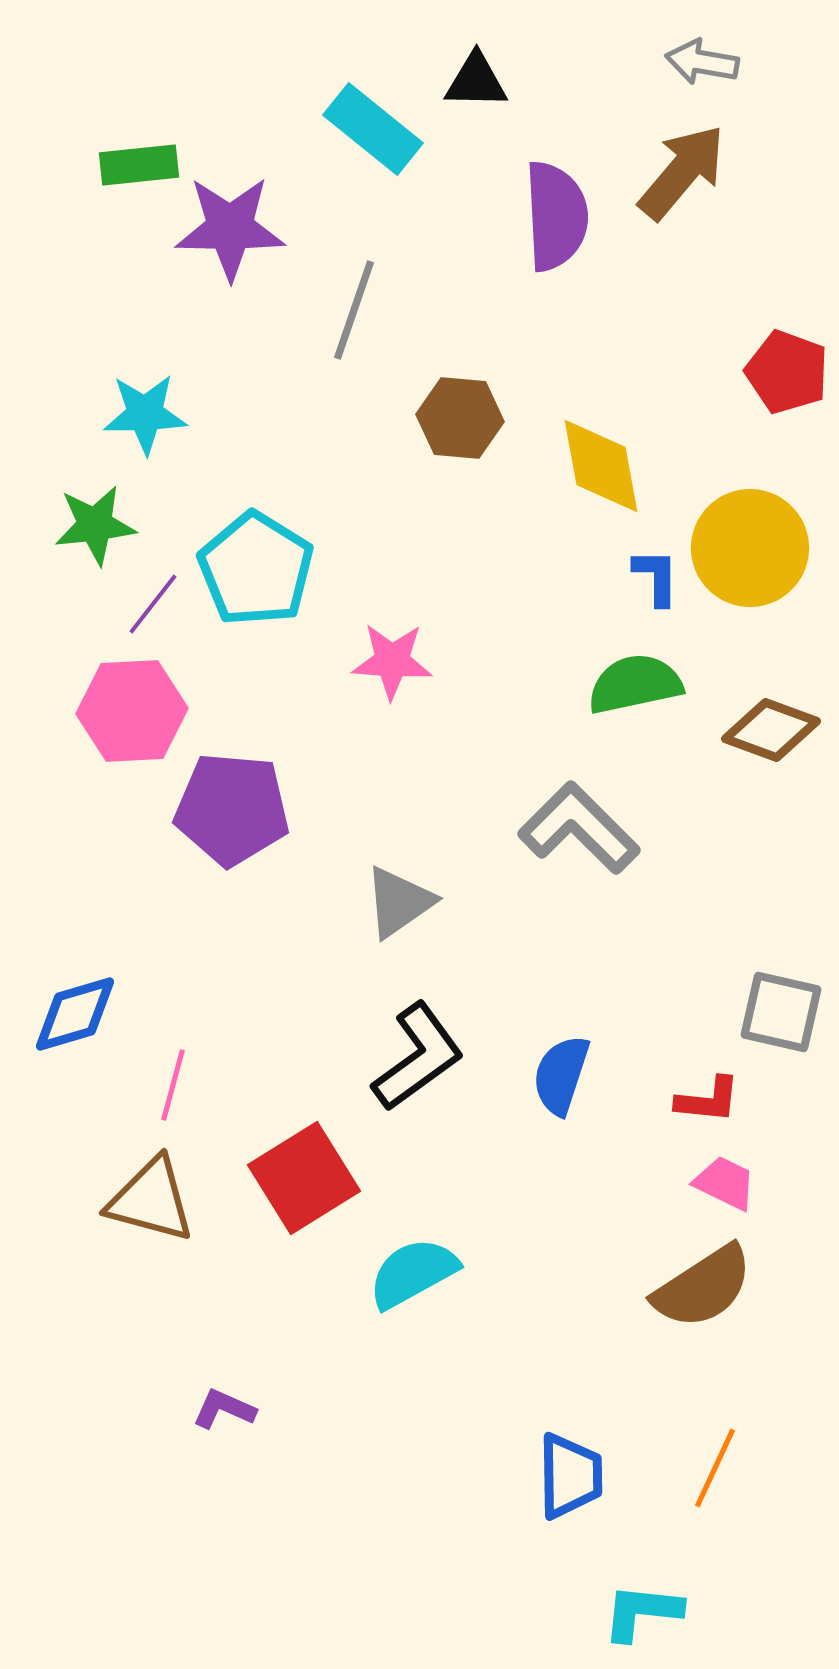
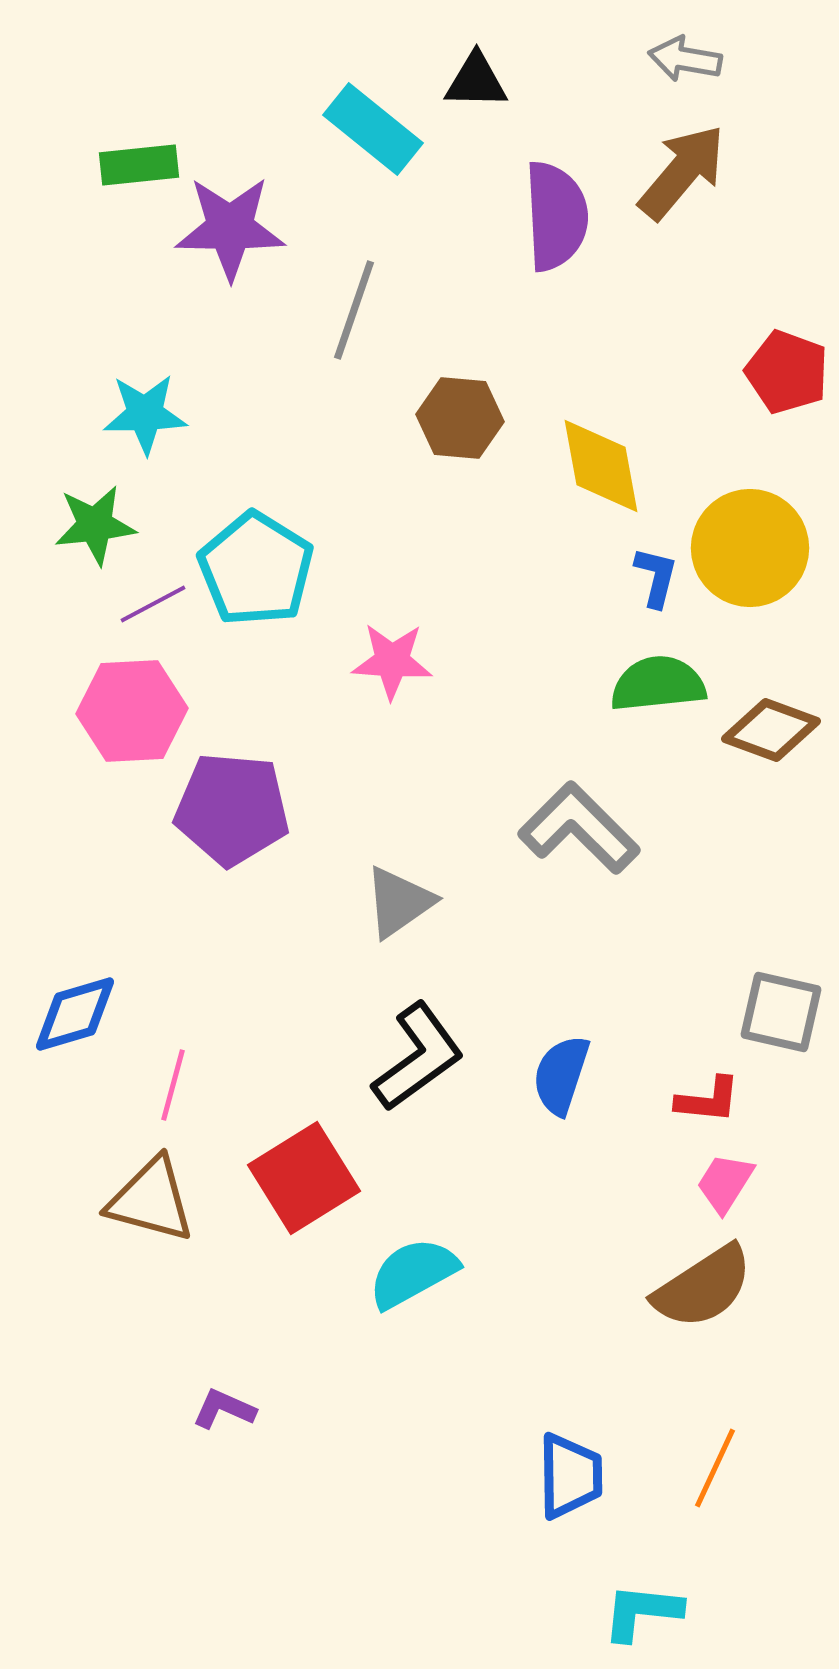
gray arrow: moved 17 px left, 3 px up
blue L-shape: rotated 14 degrees clockwise
purple line: rotated 24 degrees clockwise
green semicircle: moved 23 px right; rotated 6 degrees clockwise
pink trapezoid: rotated 84 degrees counterclockwise
